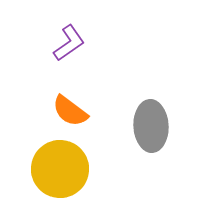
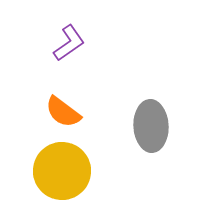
orange semicircle: moved 7 px left, 1 px down
yellow circle: moved 2 px right, 2 px down
